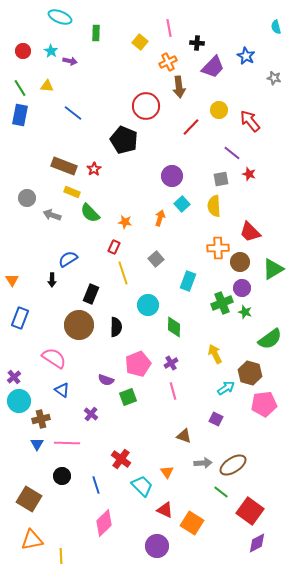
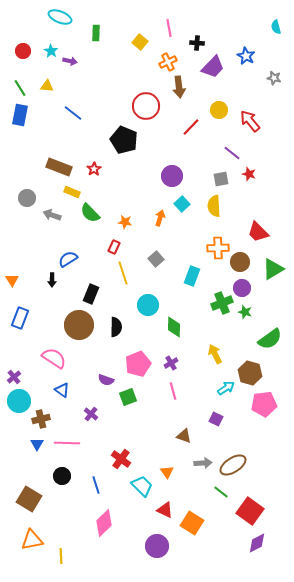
brown rectangle at (64, 166): moved 5 px left, 1 px down
red trapezoid at (250, 232): moved 8 px right
cyan rectangle at (188, 281): moved 4 px right, 5 px up
